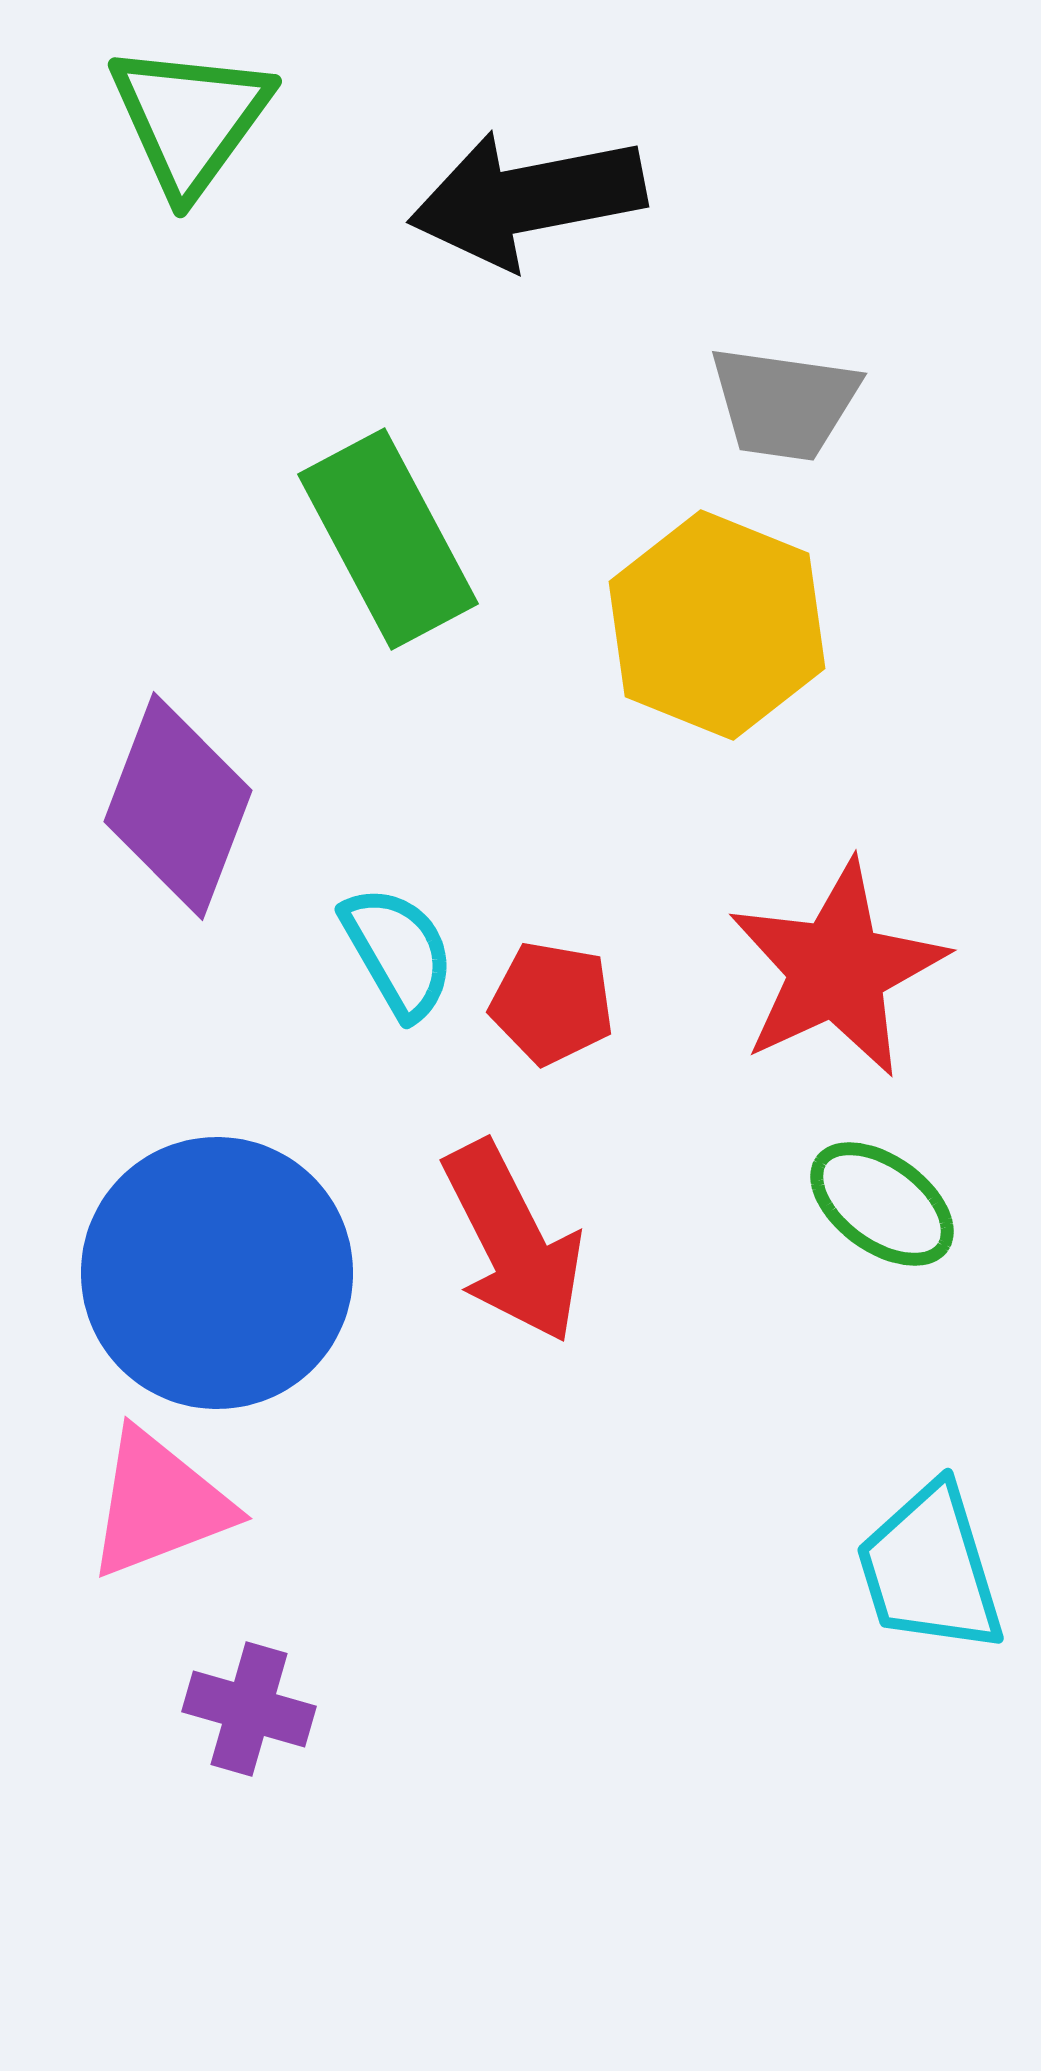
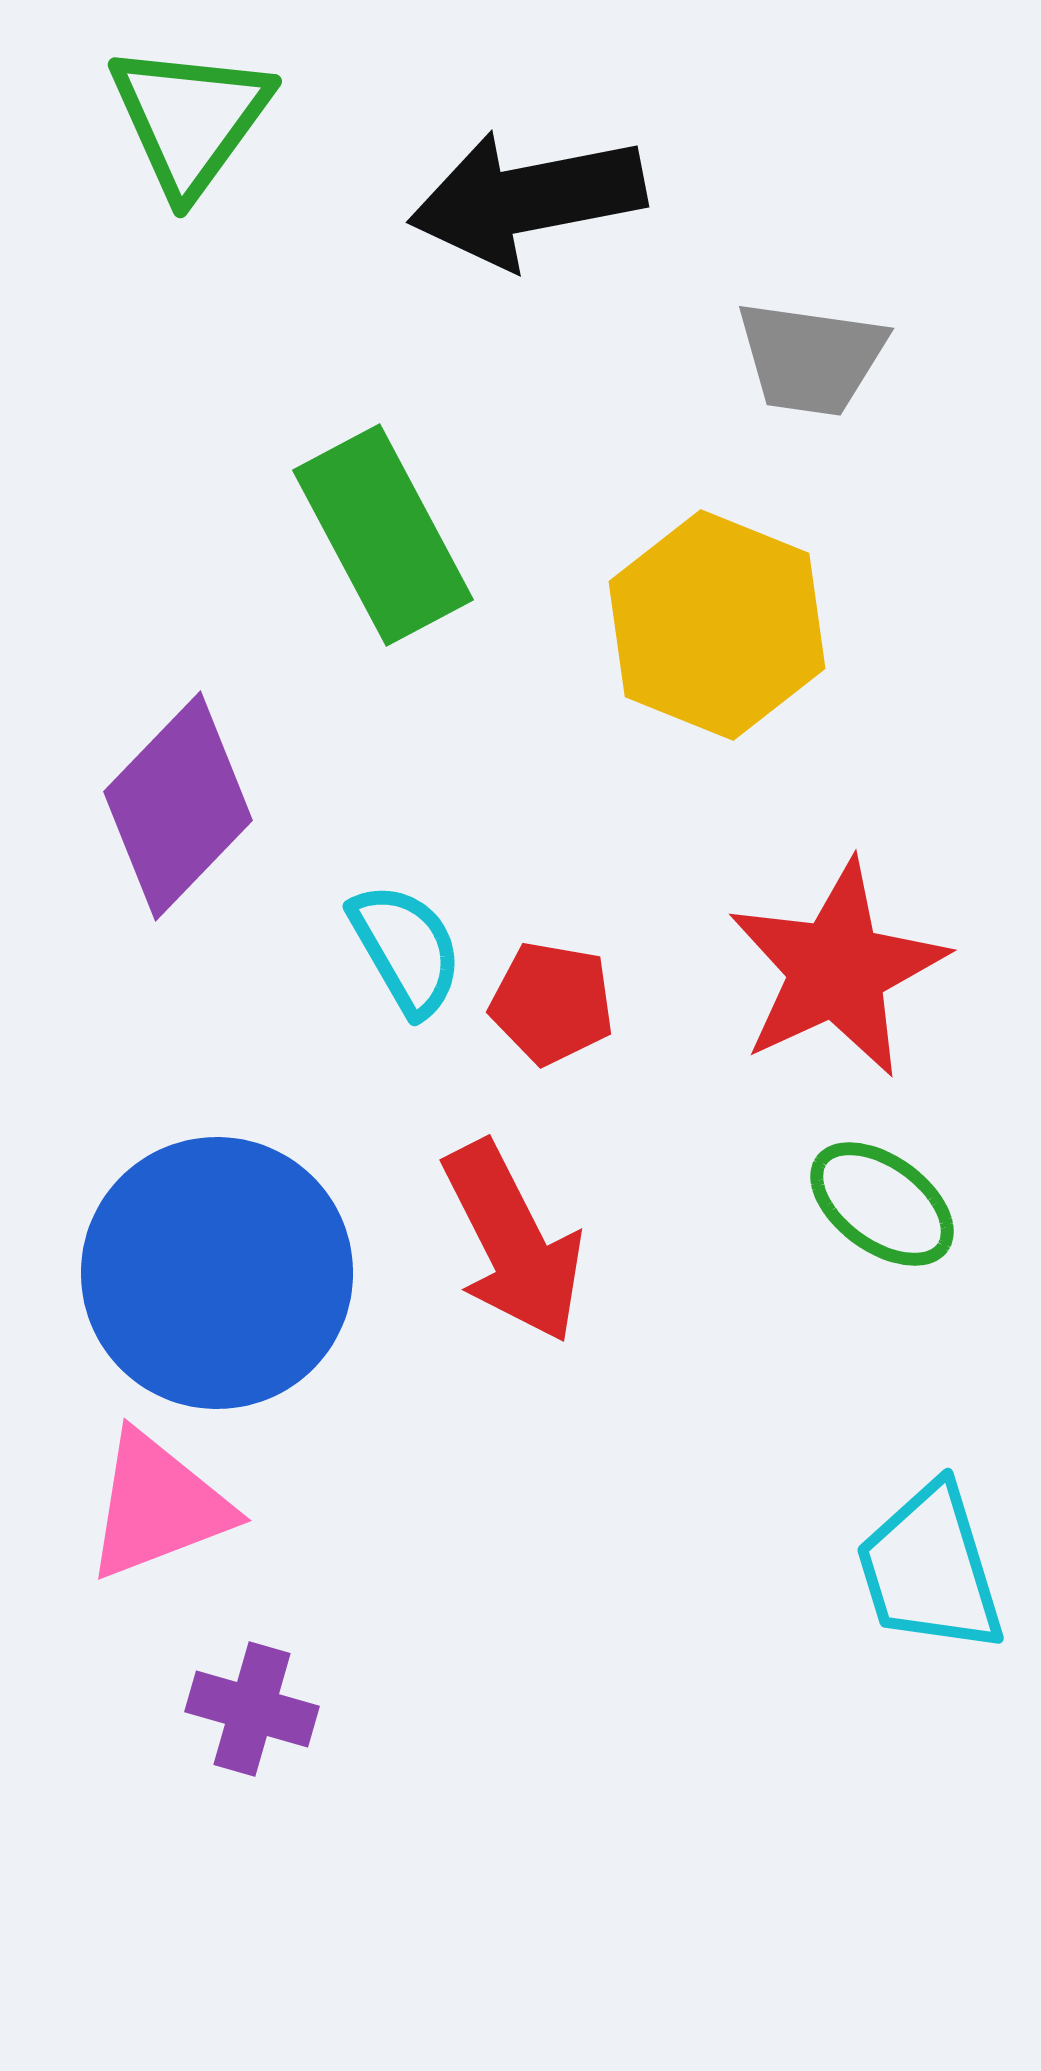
gray trapezoid: moved 27 px right, 45 px up
green rectangle: moved 5 px left, 4 px up
purple diamond: rotated 23 degrees clockwise
cyan semicircle: moved 8 px right, 3 px up
pink triangle: moved 1 px left, 2 px down
purple cross: moved 3 px right
